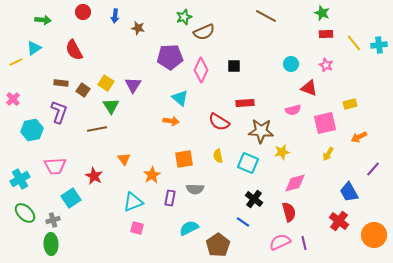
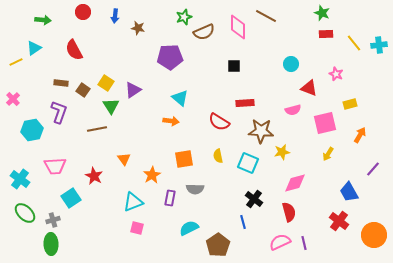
pink star at (326, 65): moved 10 px right, 9 px down
pink diamond at (201, 70): moved 37 px right, 43 px up; rotated 25 degrees counterclockwise
purple triangle at (133, 85): moved 5 px down; rotated 24 degrees clockwise
orange arrow at (359, 137): moved 1 px right, 2 px up; rotated 147 degrees clockwise
cyan cross at (20, 179): rotated 24 degrees counterclockwise
blue line at (243, 222): rotated 40 degrees clockwise
